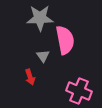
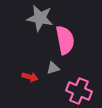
gray star: rotated 12 degrees clockwise
gray triangle: moved 10 px right, 12 px down; rotated 48 degrees clockwise
red arrow: rotated 56 degrees counterclockwise
